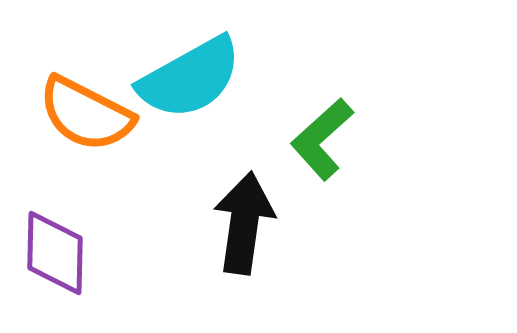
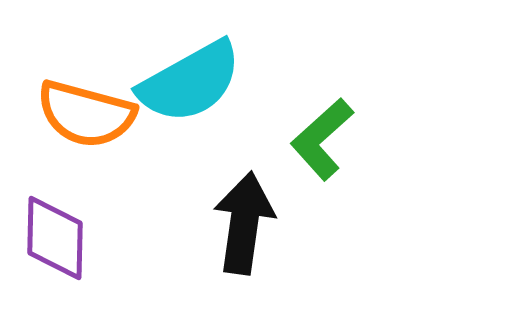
cyan semicircle: moved 4 px down
orange semicircle: rotated 12 degrees counterclockwise
purple diamond: moved 15 px up
